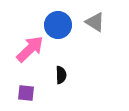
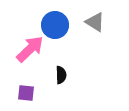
blue circle: moved 3 px left
